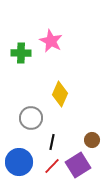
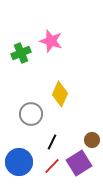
pink star: rotated 10 degrees counterclockwise
green cross: rotated 24 degrees counterclockwise
gray circle: moved 4 px up
black line: rotated 14 degrees clockwise
purple square: moved 1 px right, 2 px up
